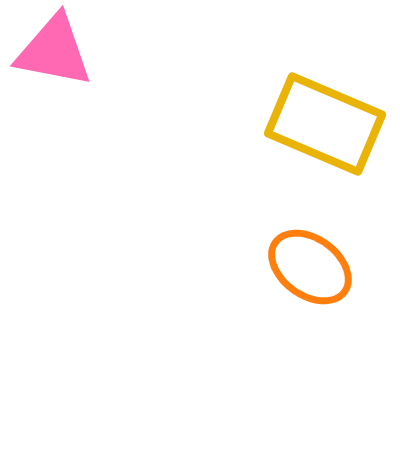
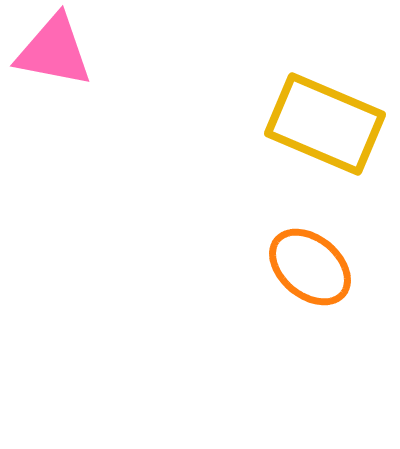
orange ellipse: rotated 4 degrees clockwise
